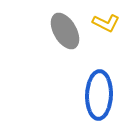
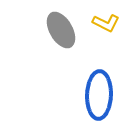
gray ellipse: moved 4 px left, 1 px up
